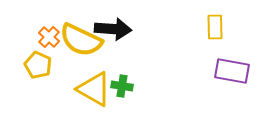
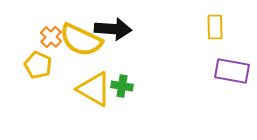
orange cross: moved 2 px right
